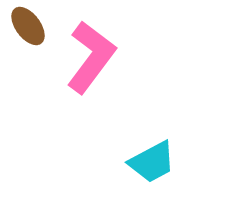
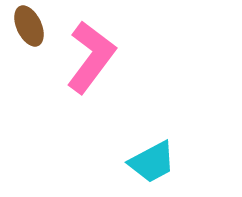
brown ellipse: moved 1 px right; rotated 12 degrees clockwise
